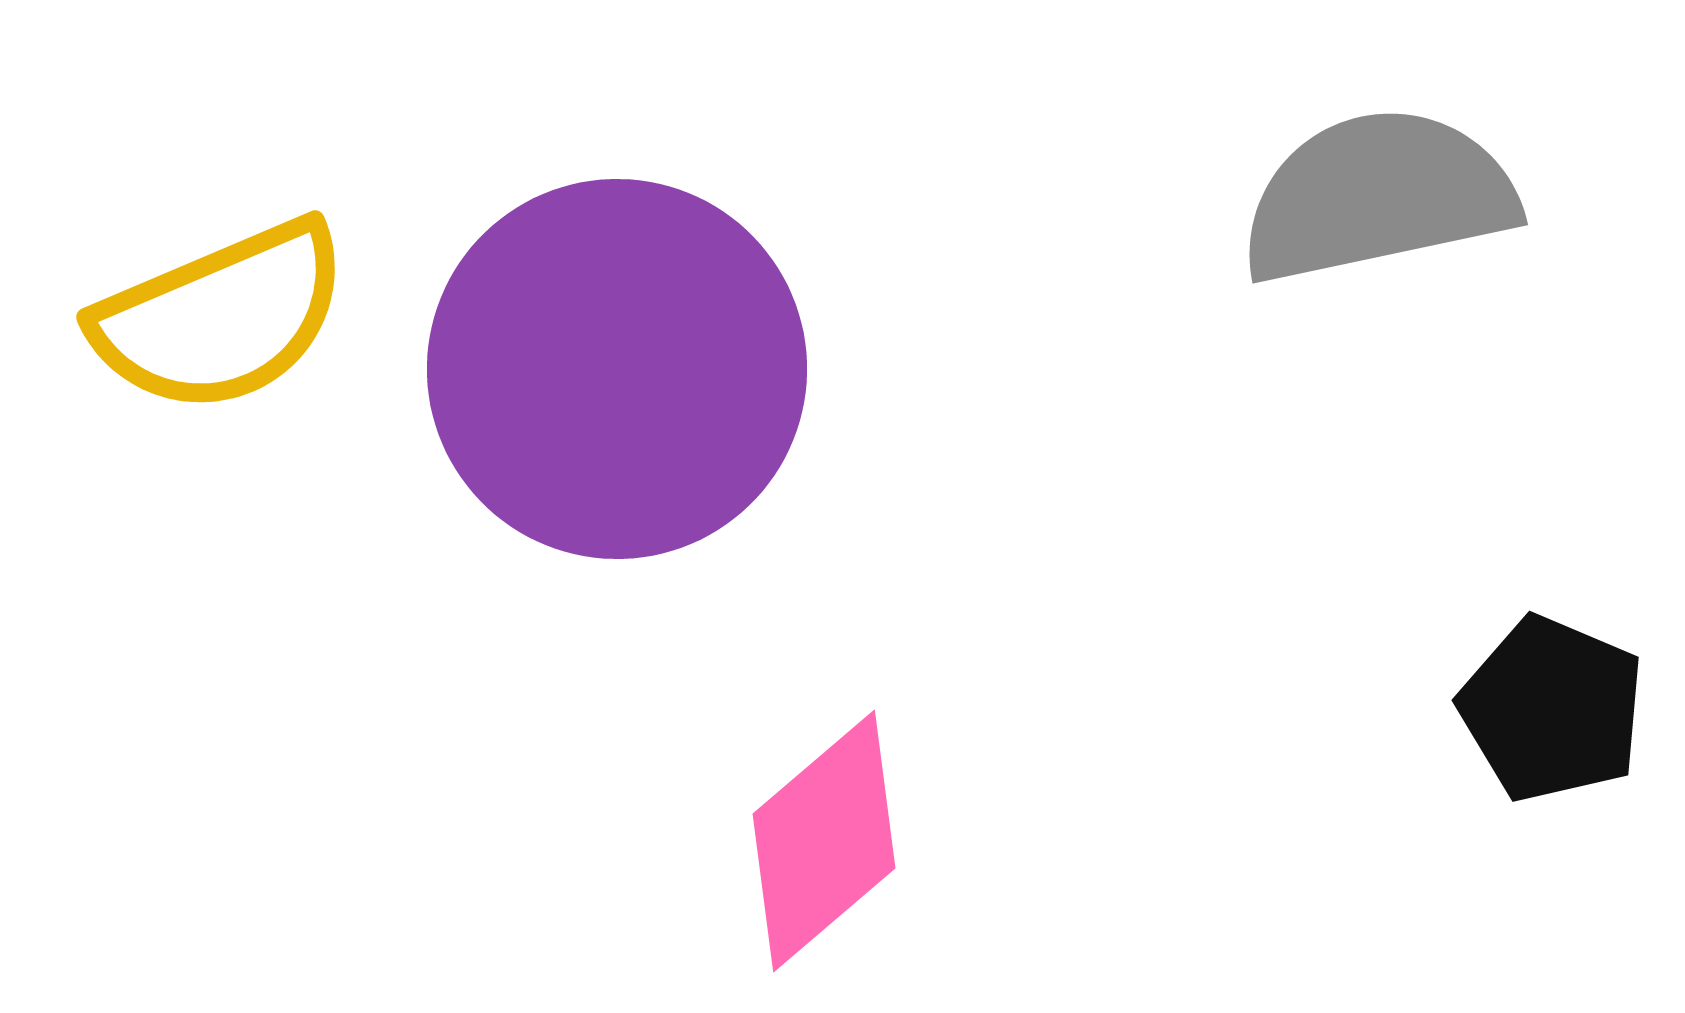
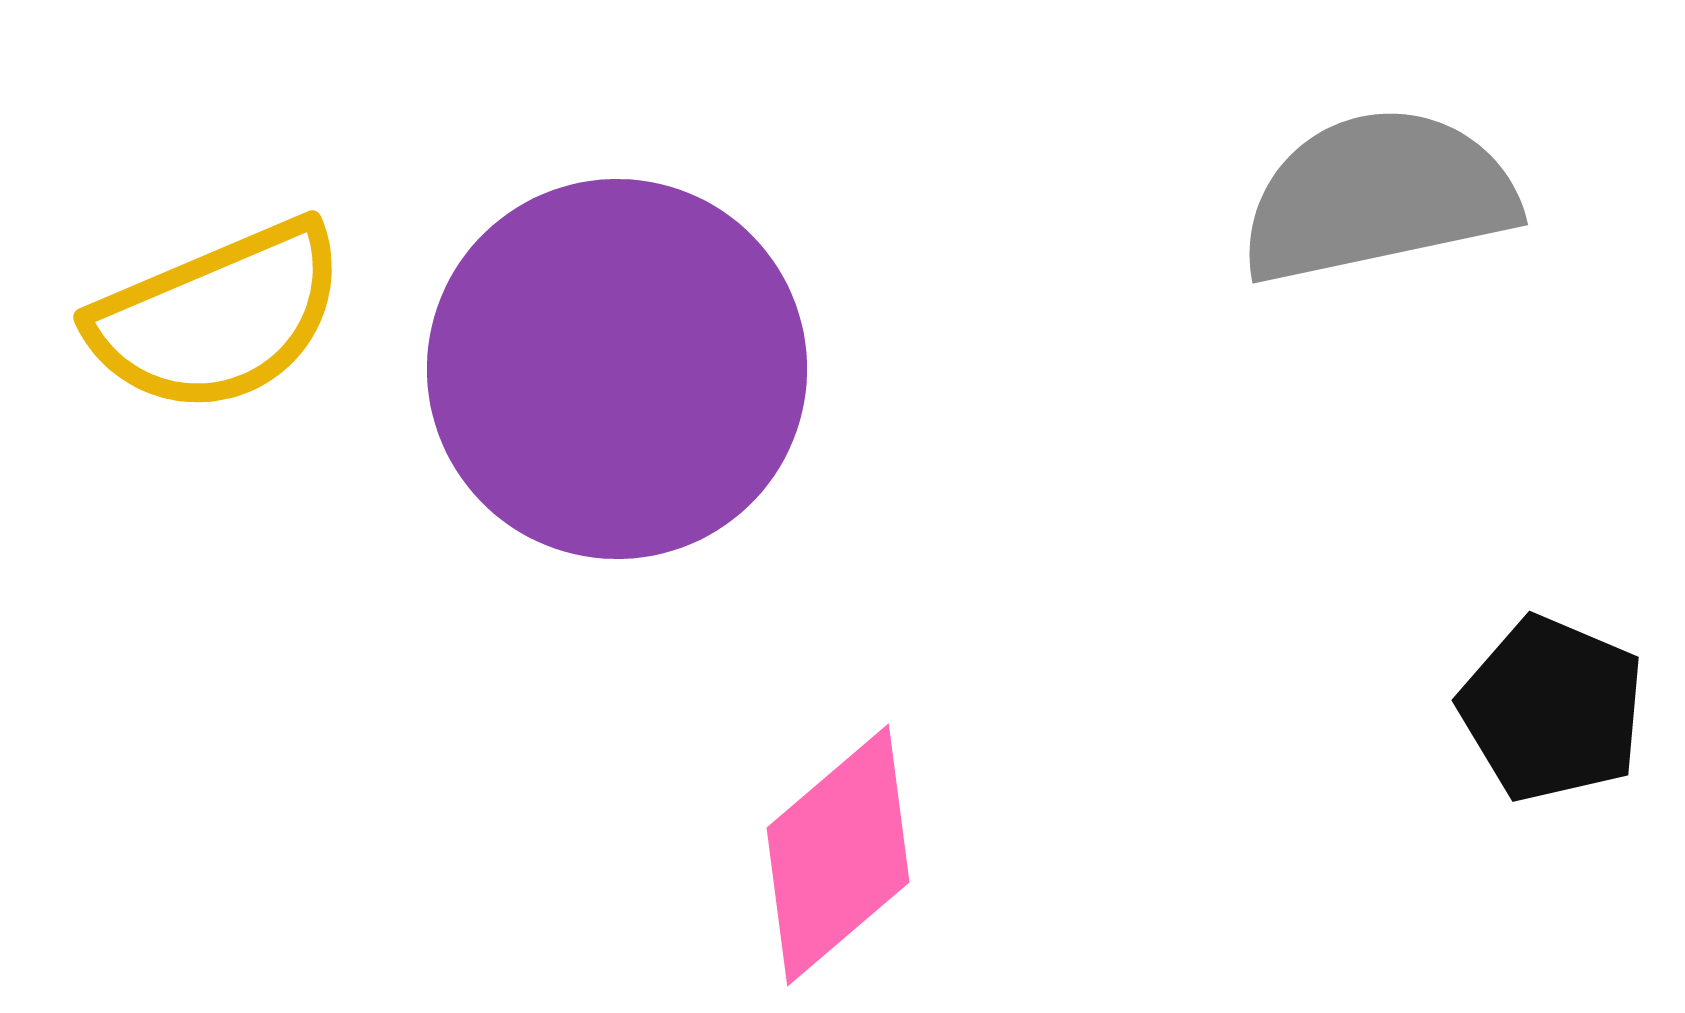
yellow semicircle: moved 3 px left
pink diamond: moved 14 px right, 14 px down
